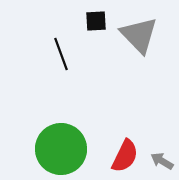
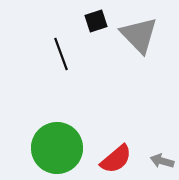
black square: rotated 15 degrees counterclockwise
green circle: moved 4 px left, 1 px up
red semicircle: moved 9 px left, 3 px down; rotated 24 degrees clockwise
gray arrow: rotated 15 degrees counterclockwise
